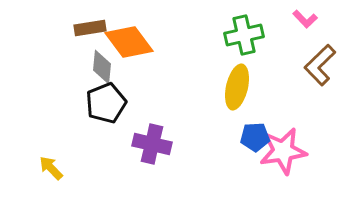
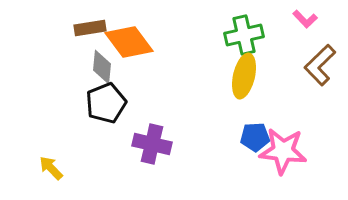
yellow ellipse: moved 7 px right, 11 px up
pink star: rotated 15 degrees clockwise
